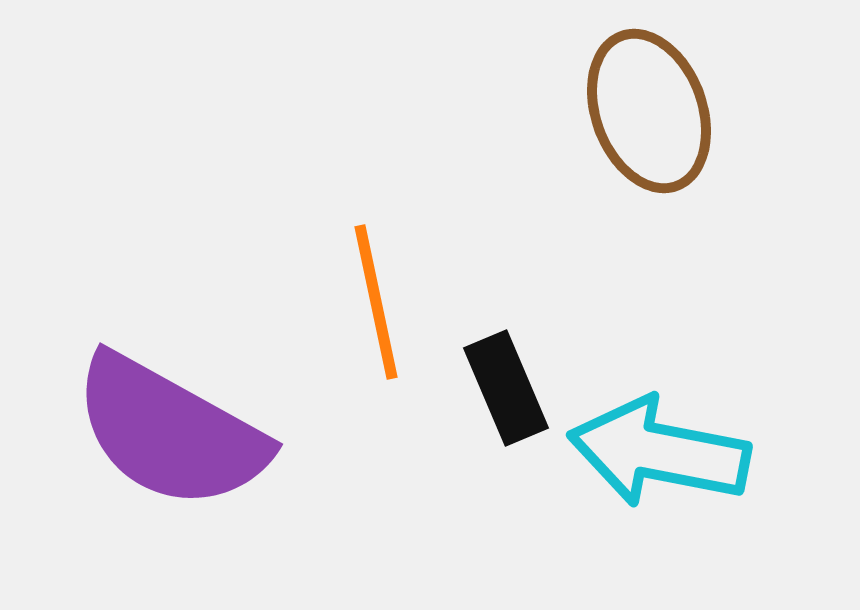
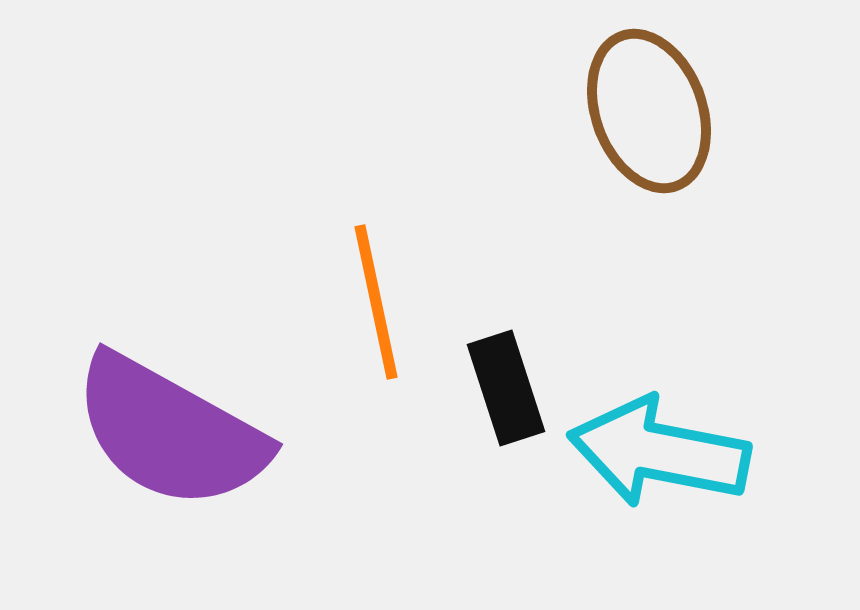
black rectangle: rotated 5 degrees clockwise
